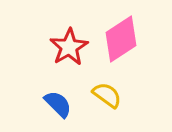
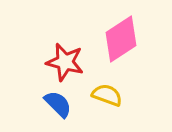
red star: moved 4 px left, 15 px down; rotated 27 degrees counterclockwise
yellow semicircle: rotated 16 degrees counterclockwise
